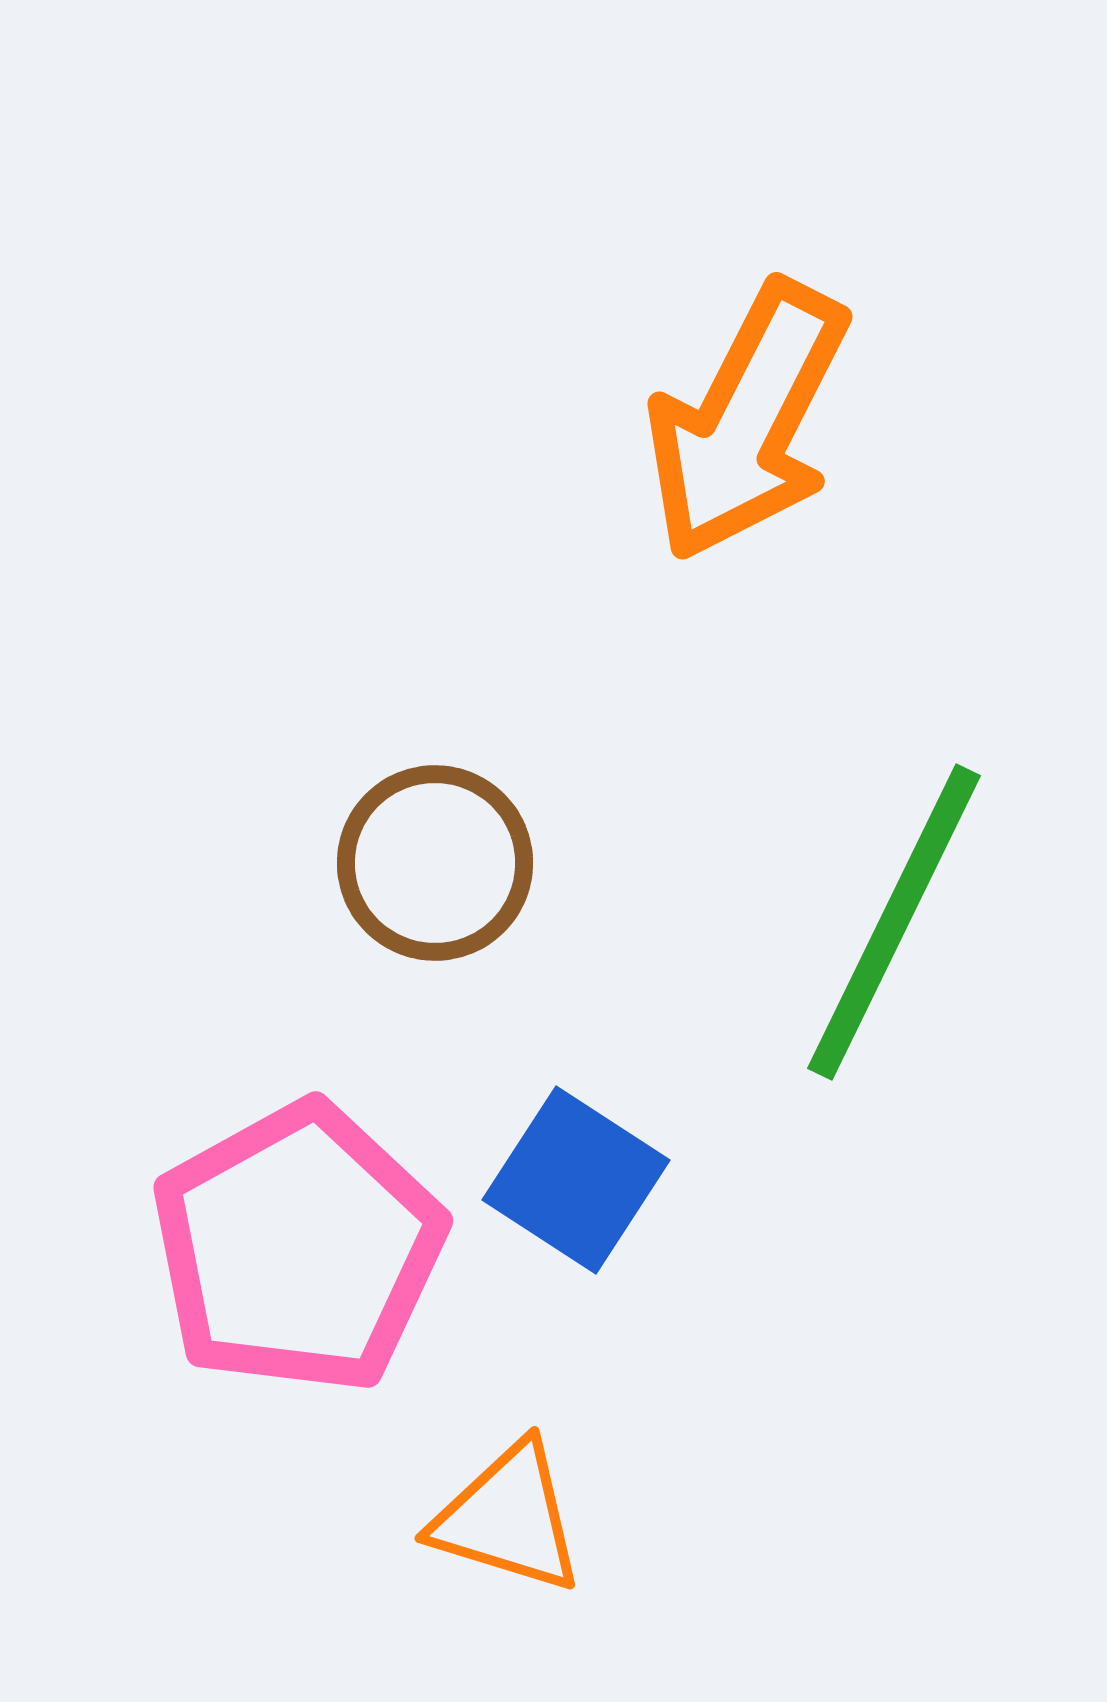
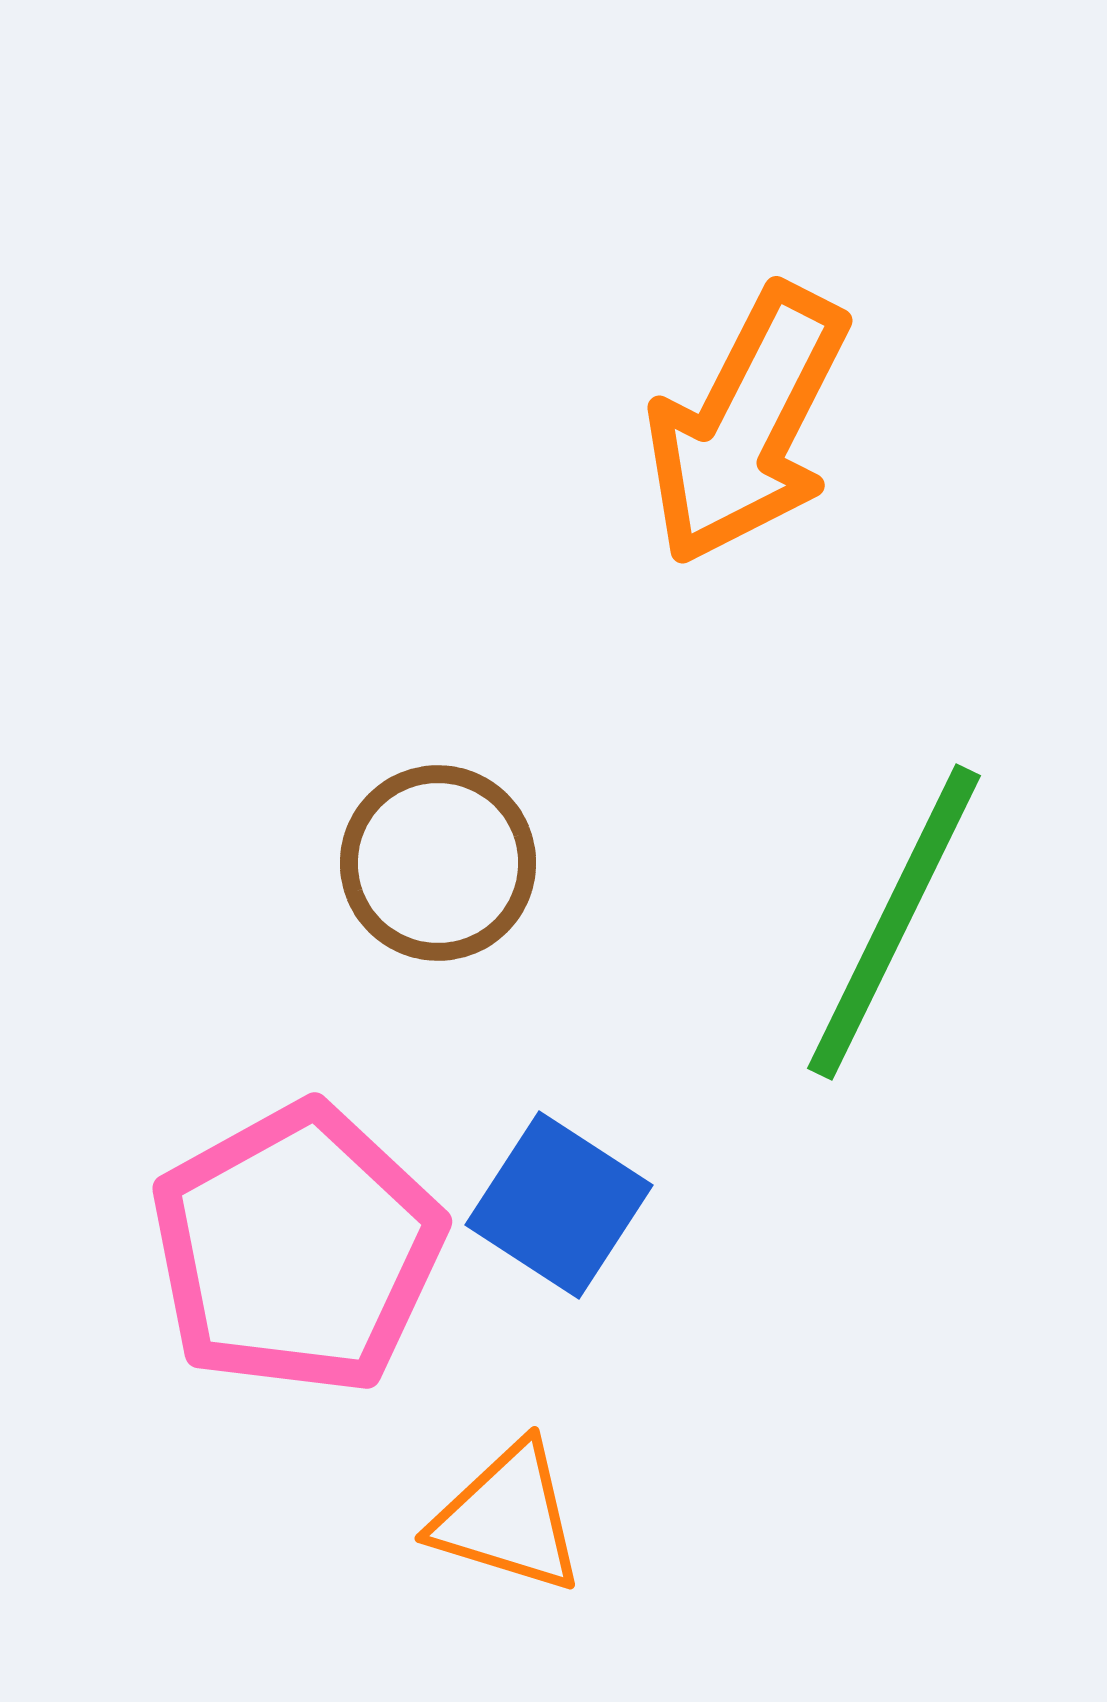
orange arrow: moved 4 px down
brown circle: moved 3 px right
blue square: moved 17 px left, 25 px down
pink pentagon: moved 1 px left, 1 px down
